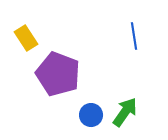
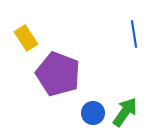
blue line: moved 2 px up
blue circle: moved 2 px right, 2 px up
